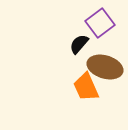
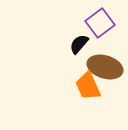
orange trapezoid: moved 2 px right, 1 px up
